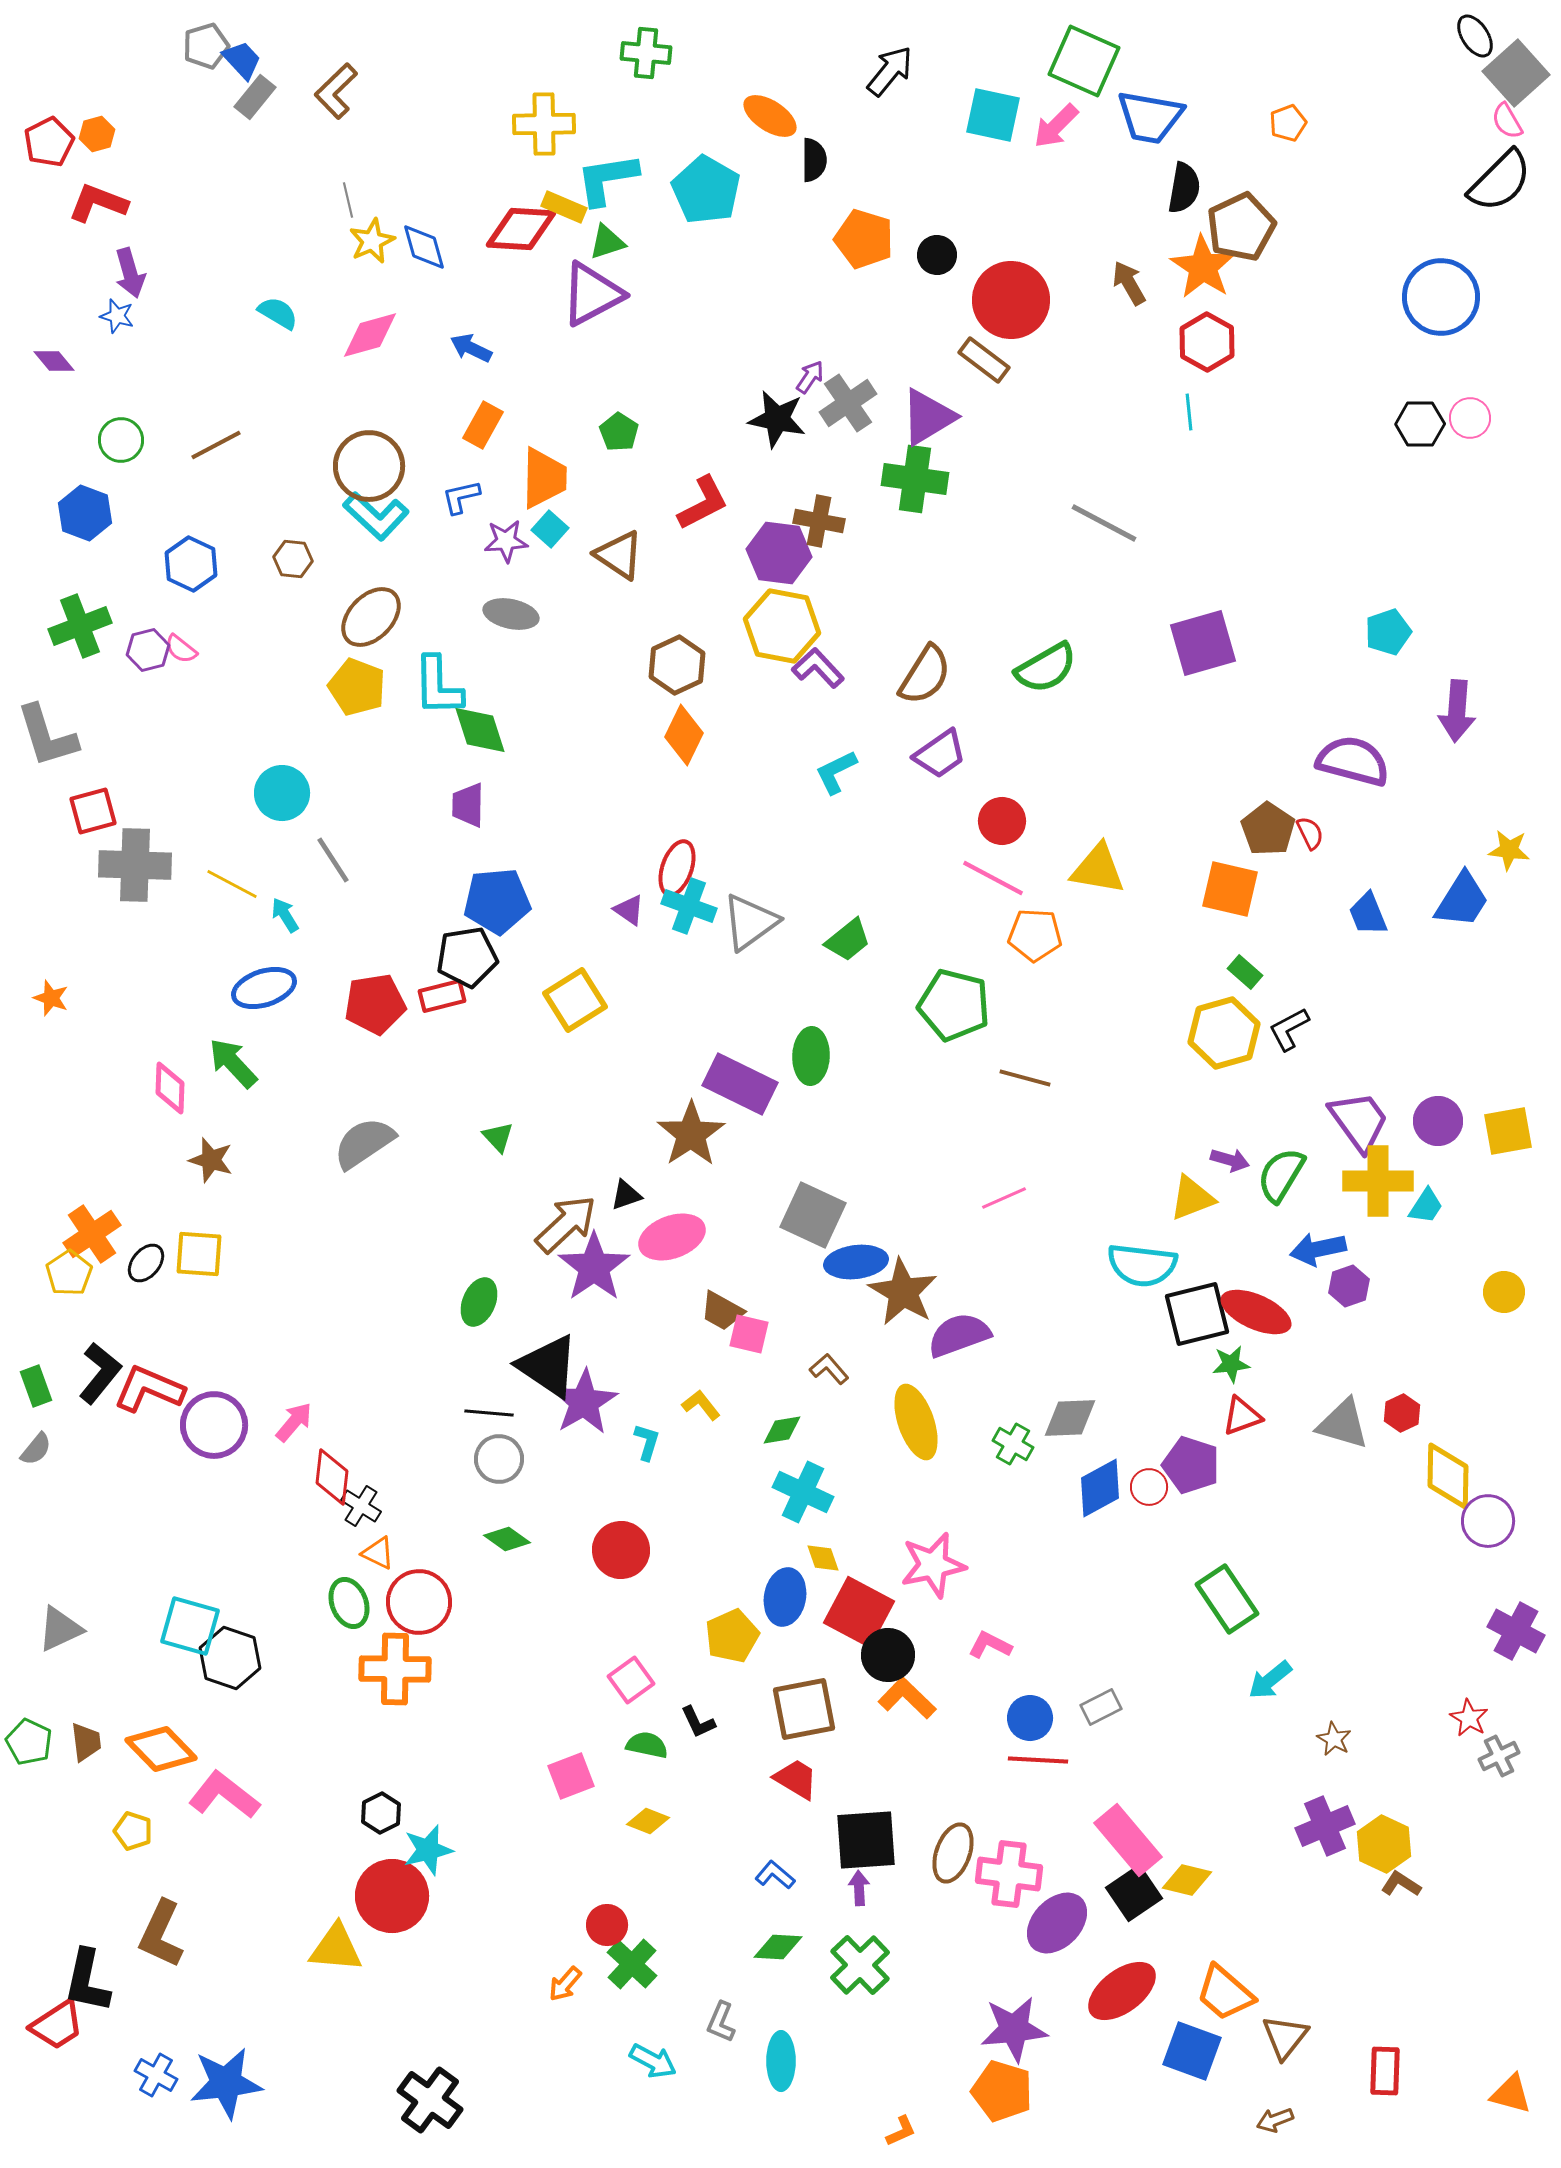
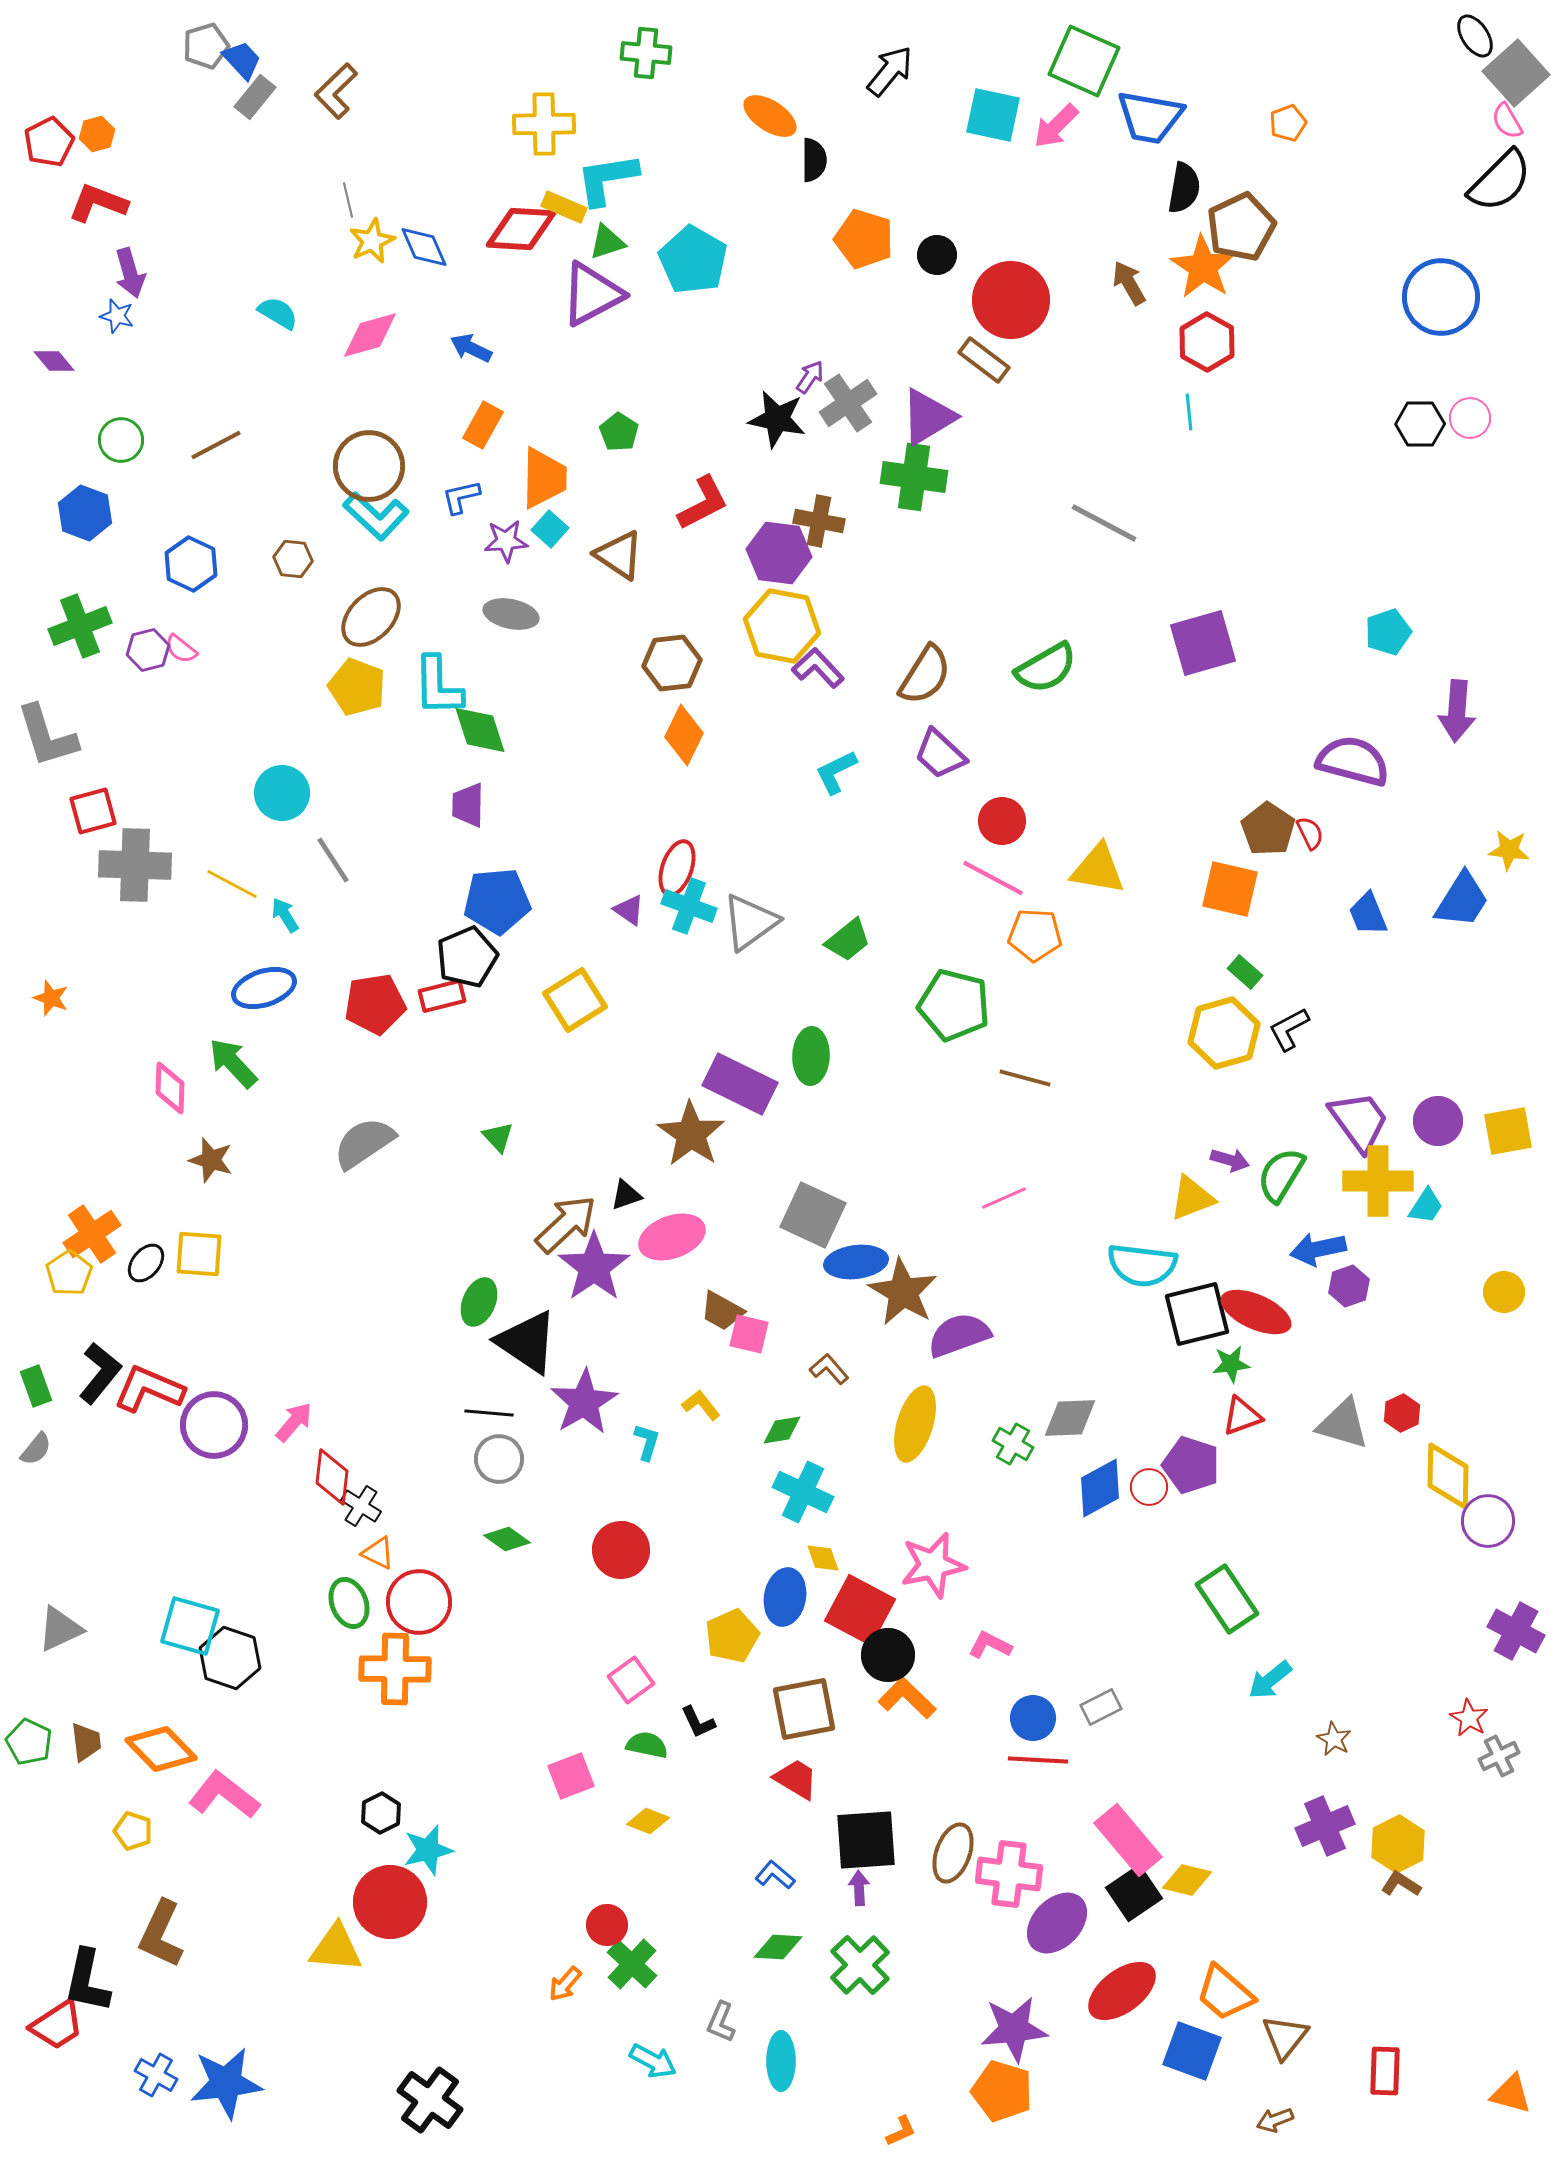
cyan pentagon at (706, 190): moved 13 px left, 70 px down
blue diamond at (424, 247): rotated 8 degrees counterclockwise
green cross at (915, 479): moved 1 px left, 2 px up
brown hexagon at (677, 665): moved 5 px left, 2 px up; rotated 18 degrees clockwise
purple trapezoid at (940, 754): rotated 78 degrees clockwise
black pentagon at (467, 957): rotated 14 degrees counterclockwise
brown star at (691, 1134): rotated 4 degrees counterclockwise
black triangle at (548, 1366): moved 21 px left, 24 px up
yellow ellipse at (916, 1422): moved 1 px left, 2 px down; rotated 36 degrees clockwise
red square at (859, 1612): moved 1 px right, 2 px up
blue circle at (1030, 1718): moved 3 px right
yellow hexagon at (1384, 1844): moved 14 px right; rotated 8 degrees clockwise
red circle at (392, 1896): moved 2 px left, 6 px down
